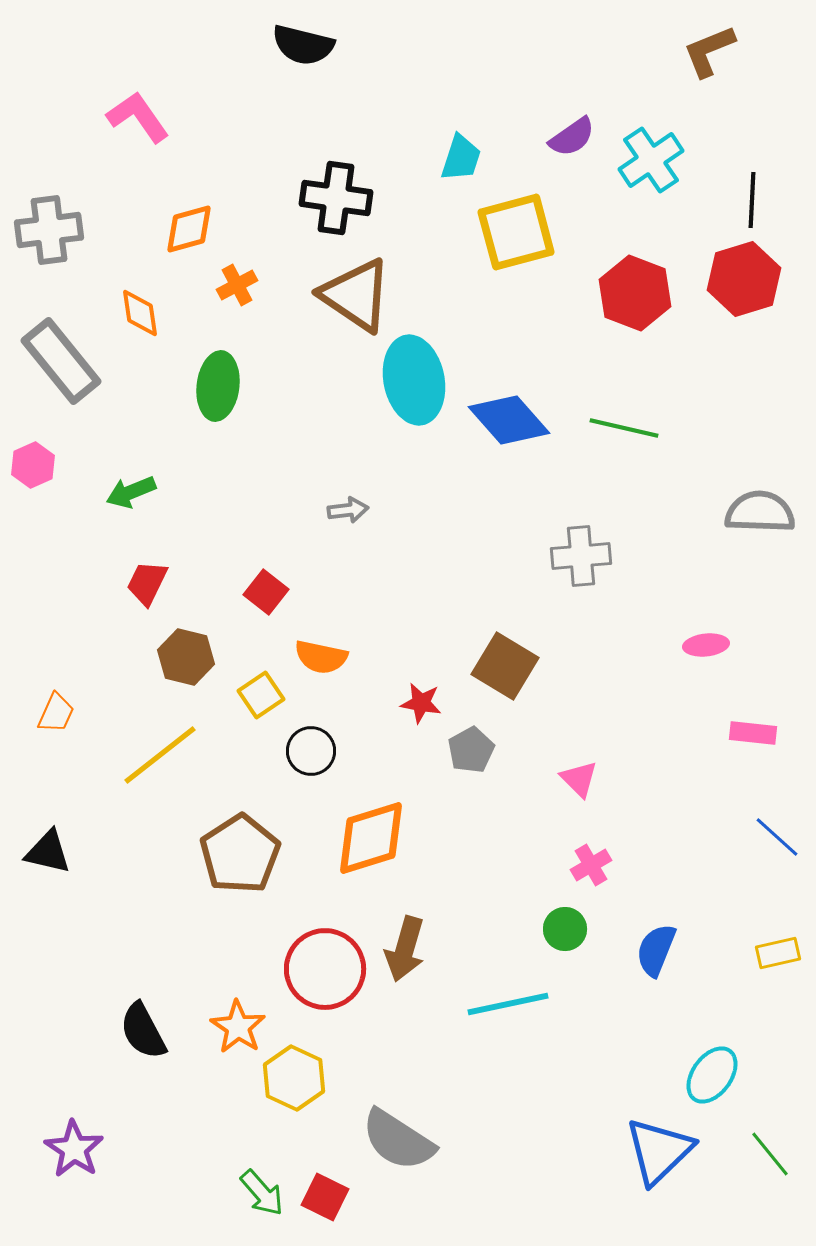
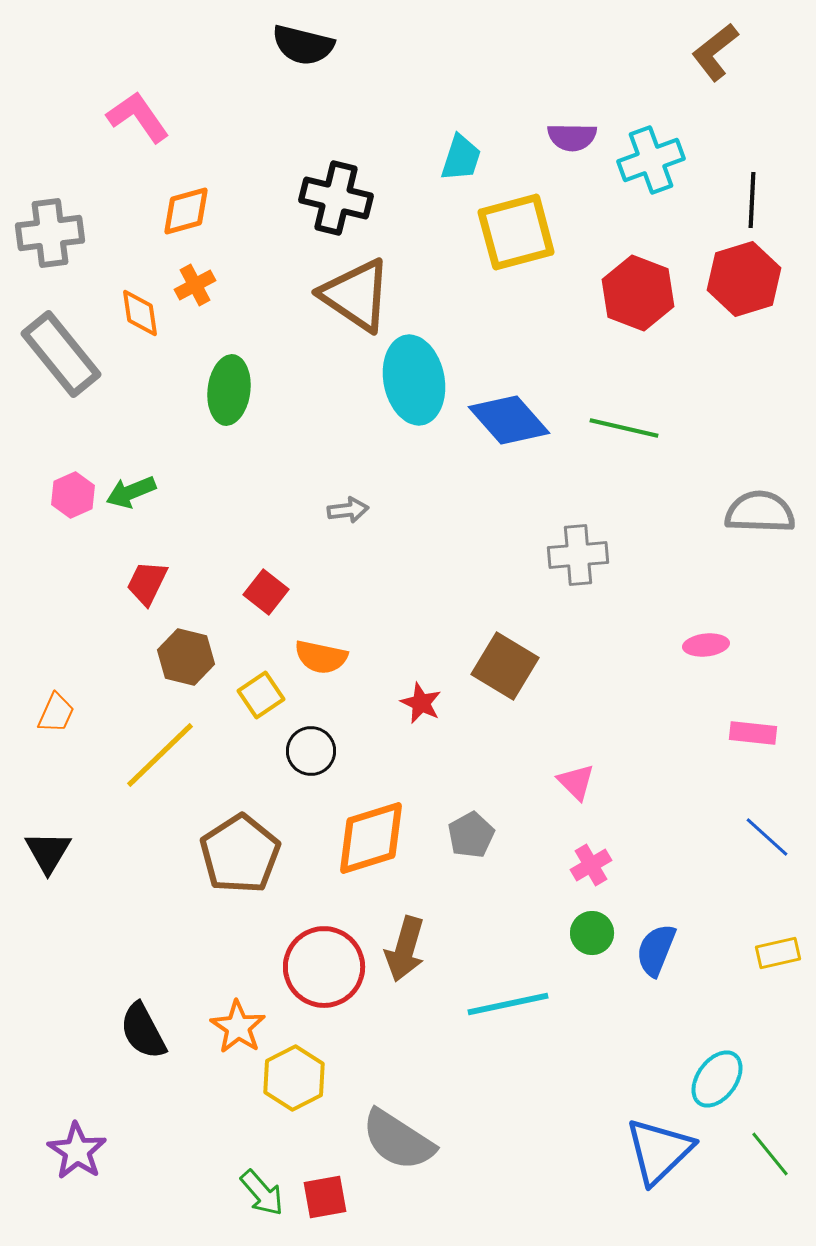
brown L-shape at (709, 51): moved 6 px right, 1 px down; rotated 16 degrees counterclockwise
purple semicircle at (572, 137): rotated 36 degrees clockwise
cyan cross at (651, 160): rotated 14 degrees clockwise
black cross at (336, 198): rotated 6 degrees clockwise
orange diamond at (189, 229): moved 3 px left, 18 px up
gray cross at (49, 230): moved 1 px right, 3 px down
orange cross at (237, 285): moved 42 px left
red hexagon at (635, 293): moved 3 px right
gray rectangle at (61, 361): moved 7 px up
green ellipse at (218, 386): moved 11 px right, 4 px down
pink hexagon at (33, 465): moved 40 px right, 30 px down
gray cross at (581, 556): moved 3 px left, 1 px up
red star at (421, 703): rotated 15 degrees clockwise
gray pentagon at (471, 750): moved 85 px down
yellow line at (160, 755): rotated 6 degrees counterclockwise
pink triangle at (579, 779): moved 3 px left, 3 px down
blue line at (777, 837): moved 10 px left
black triangle at (48, 852): rotated 48 degrees clockwise
green circle at (565, 929): moved 27 px right, 4 px down
red circle at (325, 969): moved 1 px left, 2 px up
cyan ellipse at (712, 1075): moved 5 px right, 4 px down
yellow hexagon at (294, 1078): rotated 8 degrees clockwise
purple star at (74, 1149): moved 3 px right, 2 px down
red square at (325, 1197): rotated 36 degrees counterclockwise
